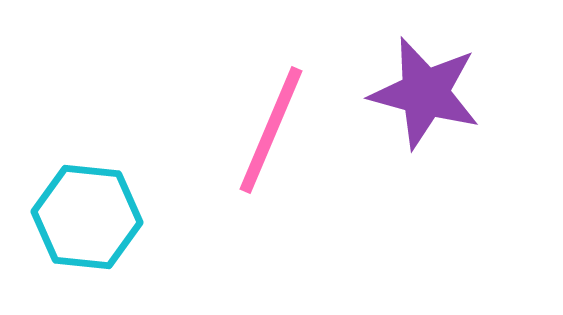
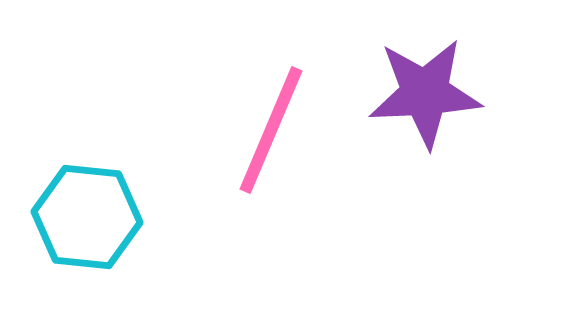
purple star: rotated 18 degrees counterclockwise
